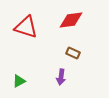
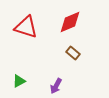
red diamond: moved 1 px left, 2 px down; rotated 15 degrees counterclockwise
brown rectangle: rotated 16 degrees clockwise
purple arrow: moved 5 px left, 9 px down; rotated 21 degrees clockwise
